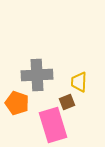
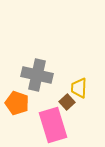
gray cross: rotated 16 degrees clockwise
yellow trapezoid: moved 6 px down
brown square: rotated 21 degrees counterclockwise
